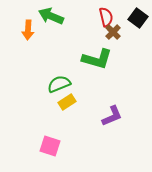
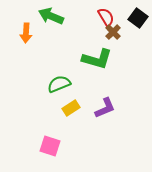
red semicircle: rotated 18 degrees counterclockwise
orange arrow: moved 2 px left, 3 px down
yellow rectangle: moved 4 px right, 6 px down
purple L-shape: moved 7 px left, 8 px up
